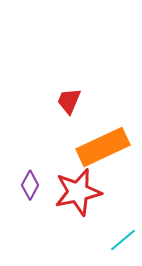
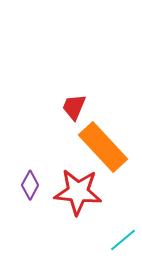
red trapezoid: moved 5 px right, 6 px down
orange rectangle: rotated 72 degrees clockwise
red star: rotated 18 degrees clockwise
